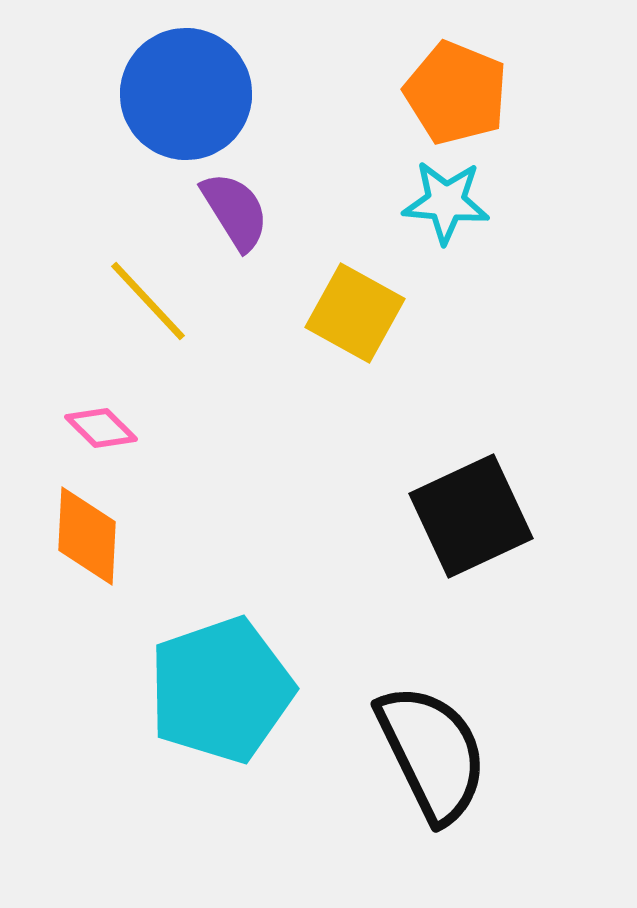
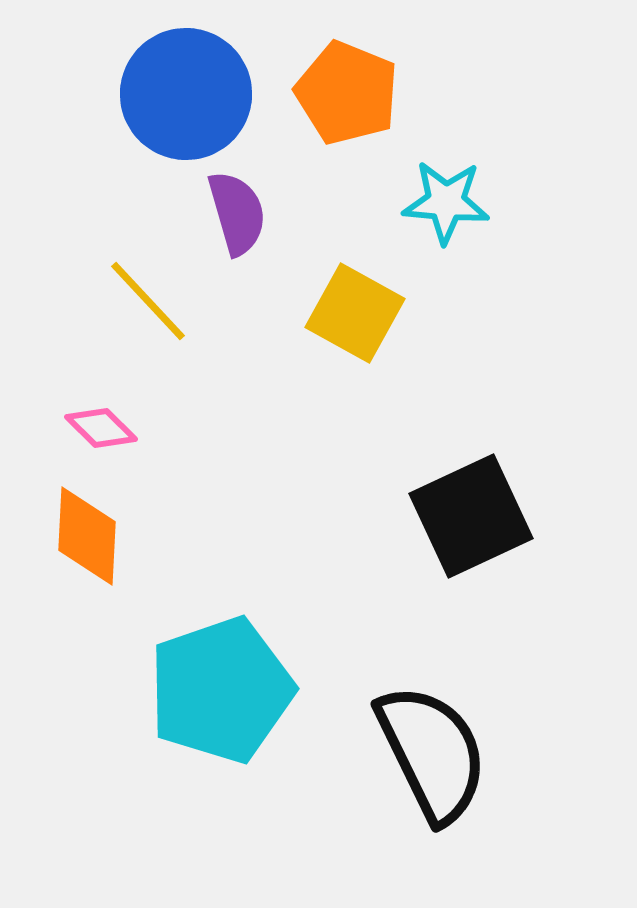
orange pentagon: moved 109 px left
purple semicircle: moved 2 px right, 2 px down; rotated 16 degrees clockwise
